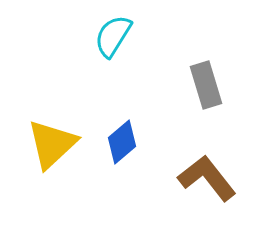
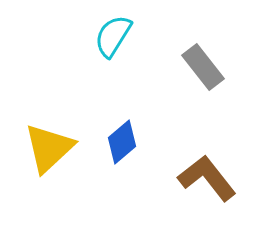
gray rectangle: moved 3 px left, 18 px up; rotated 21 degrees counterclockwise
yellow triangle: moved 3 px left, 4 px down
